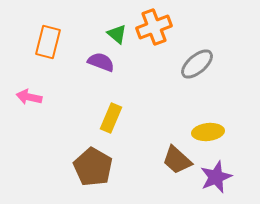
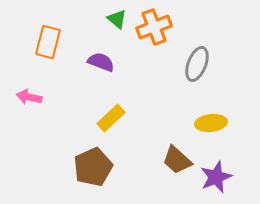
green triangle: moved 15 px up
gray ellipse: rotated 28 degrees counterclockwise
yellow rectangle: rotated 24 degrees clockwise
yellow ellipse: moved 3 px right, 9 px up
brown pentagon: rotated 18 degrees clockwise
